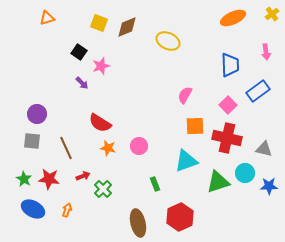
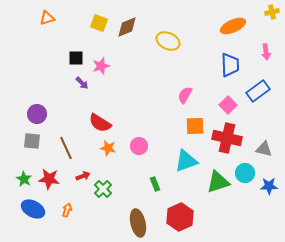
yellow cross: moved 2 px up; rotated 24 degrees clockwise
orange ellipse: moved 8 px down
black square: moved 3 px left, 6 px down; rotated 35 degrees counterclockwise
